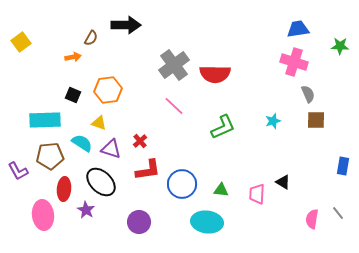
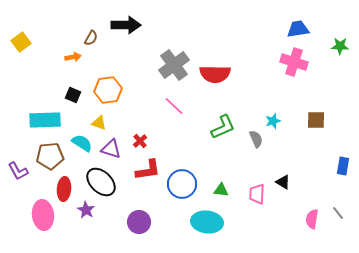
gray semicircle: moved 52 px left, 45 px down
